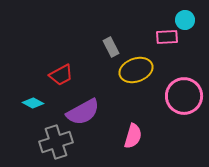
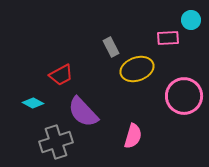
cyan circle: moved 6 px right
pink rectangle: moved 1 px right, 1 px down
yellow ellipse: moved 1 px right, 1 px up
purple semicircle: rotated 76 degrees clockwise
